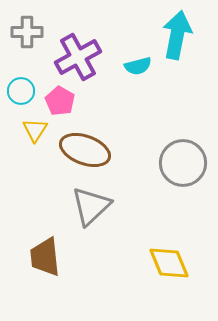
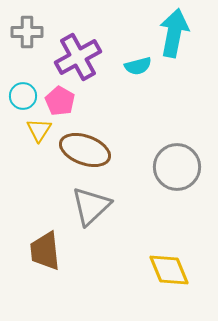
cyan arrow: moved 3 px left, 2 px up
cyan circle: moved 2 px right, 5 px down
yellow triangle: moved 4 px right
gray circle: moved 6 px left, 4 px down
brown trapezoid: moved 6 px up
yellow diamond: moved 7 px down
